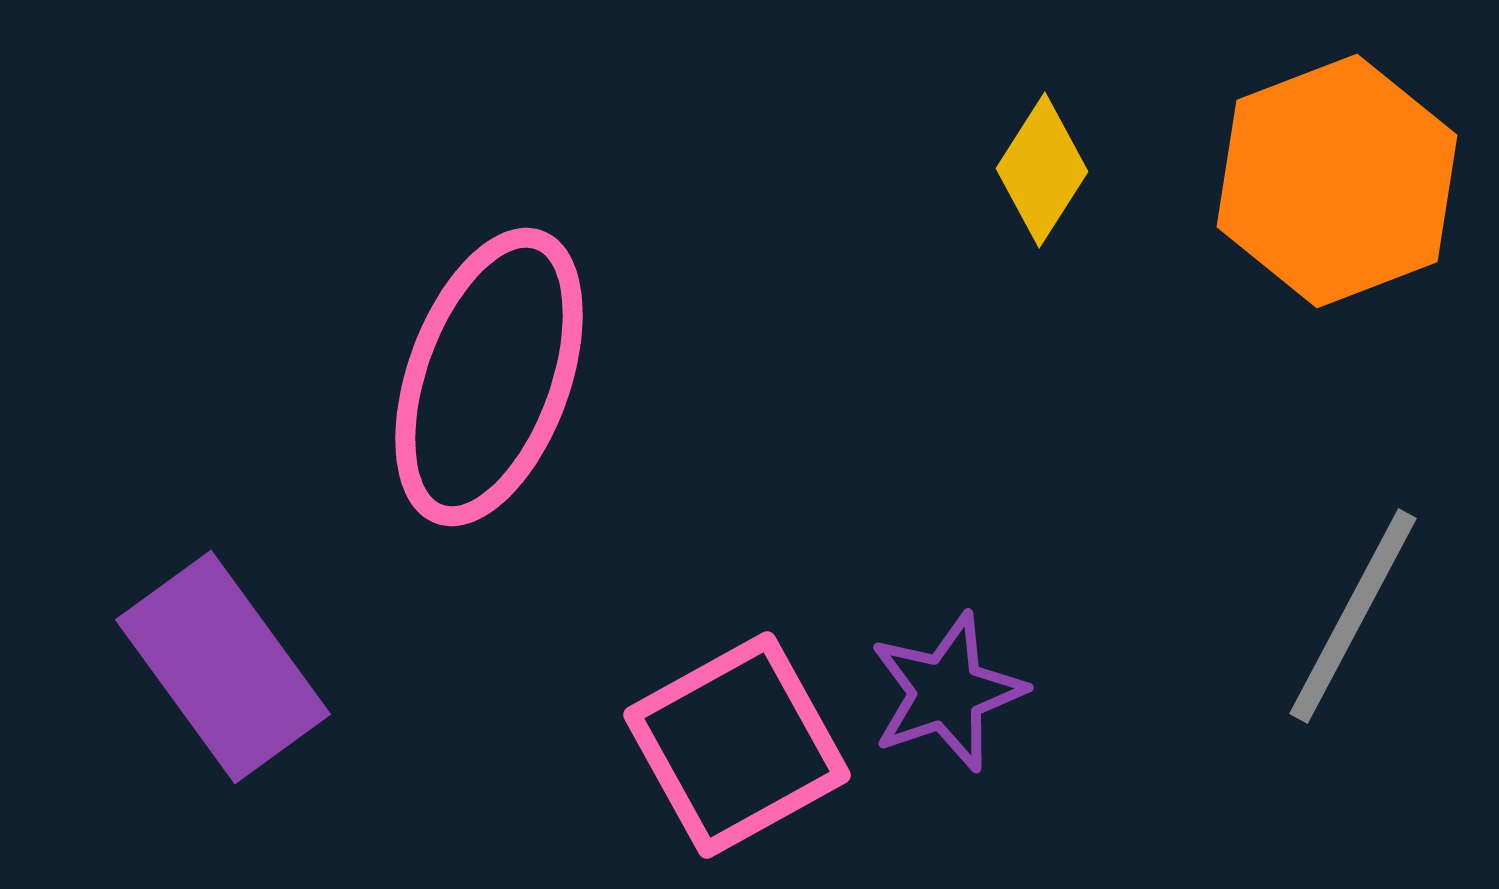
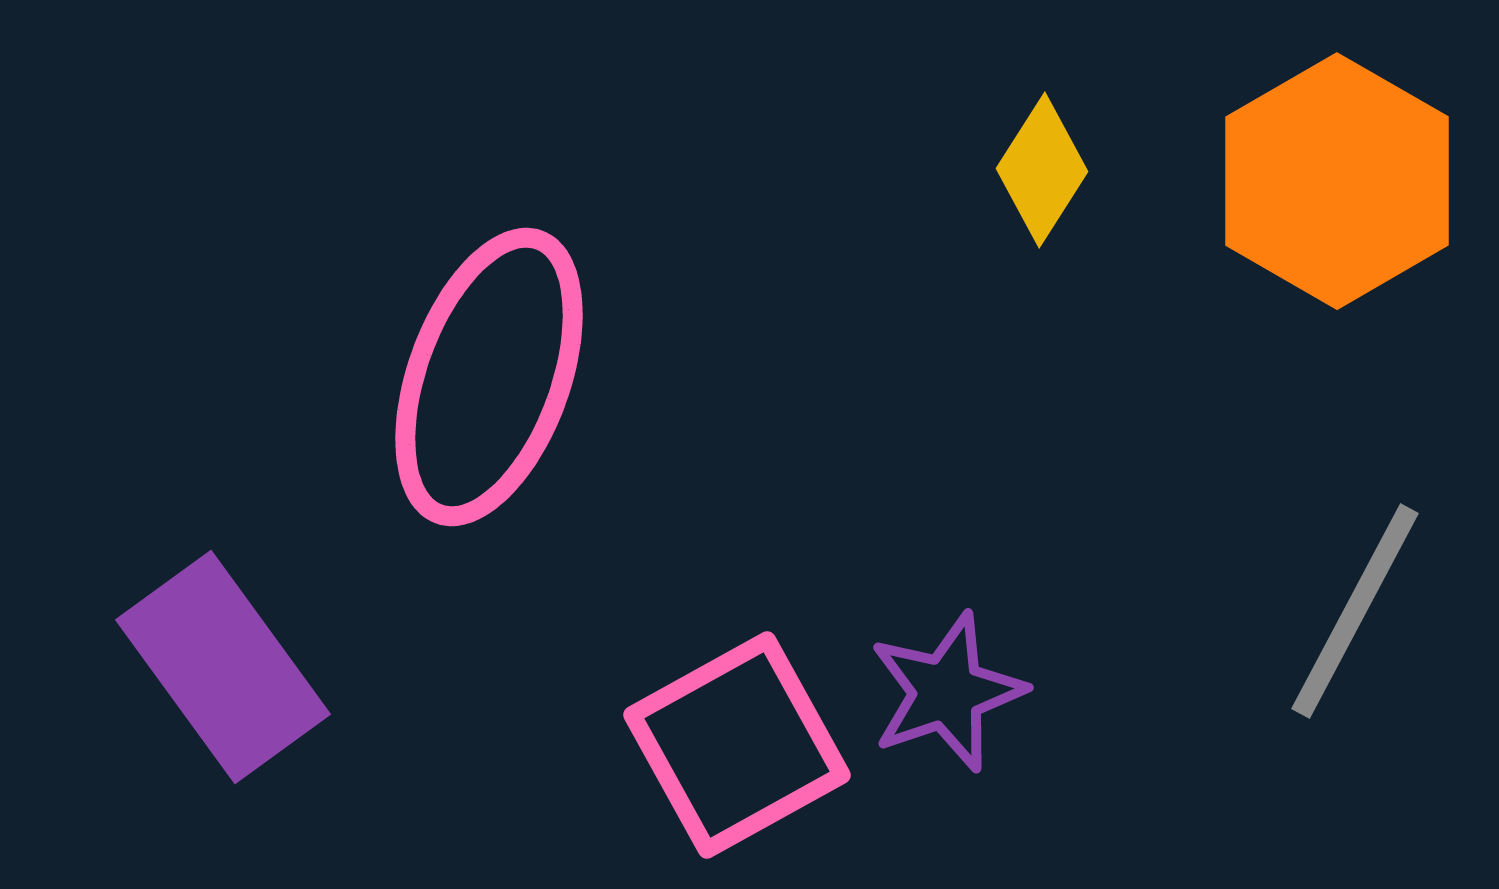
orange hexagon: rotated 9 degrees counterclockwise
gray line: moved 2 px right, 5 px up
